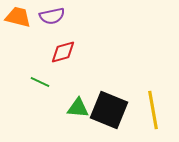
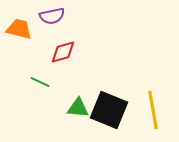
orange trapezoid: moved 1 px right, 12 px down
